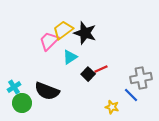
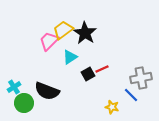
black star: rotated 15 degrees clockwise
red line: moved 1 px right
black square: rotated 16 degrees clockwise
green circle: moved 2 px right
